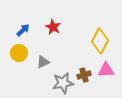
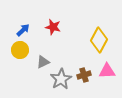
red star: rotated 14 degrees counterclockwise
yellow diamond: moved 1 px left, 1 px up
yellow circle: moved 1 px right, 3 px up
pink triangle: moved 1 px right, 1 px down
gray star: moved 2 px left, 4 px up; rotated 20 degrees counterclockwise
